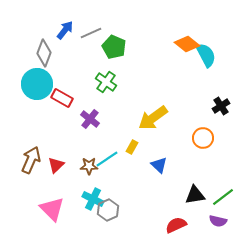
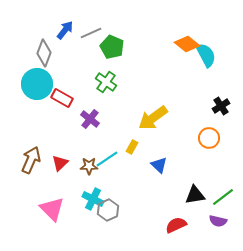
green pentagon: moved 2 px left
orange circle: moved 6 px right
red triangle: moved 4 px right, 2 px up
